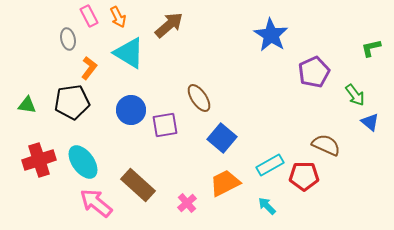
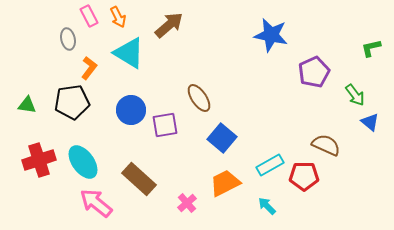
blue star: rotated 20 degrees counterclockwise
brown rectangle: moved 1 px right, 6 px up
